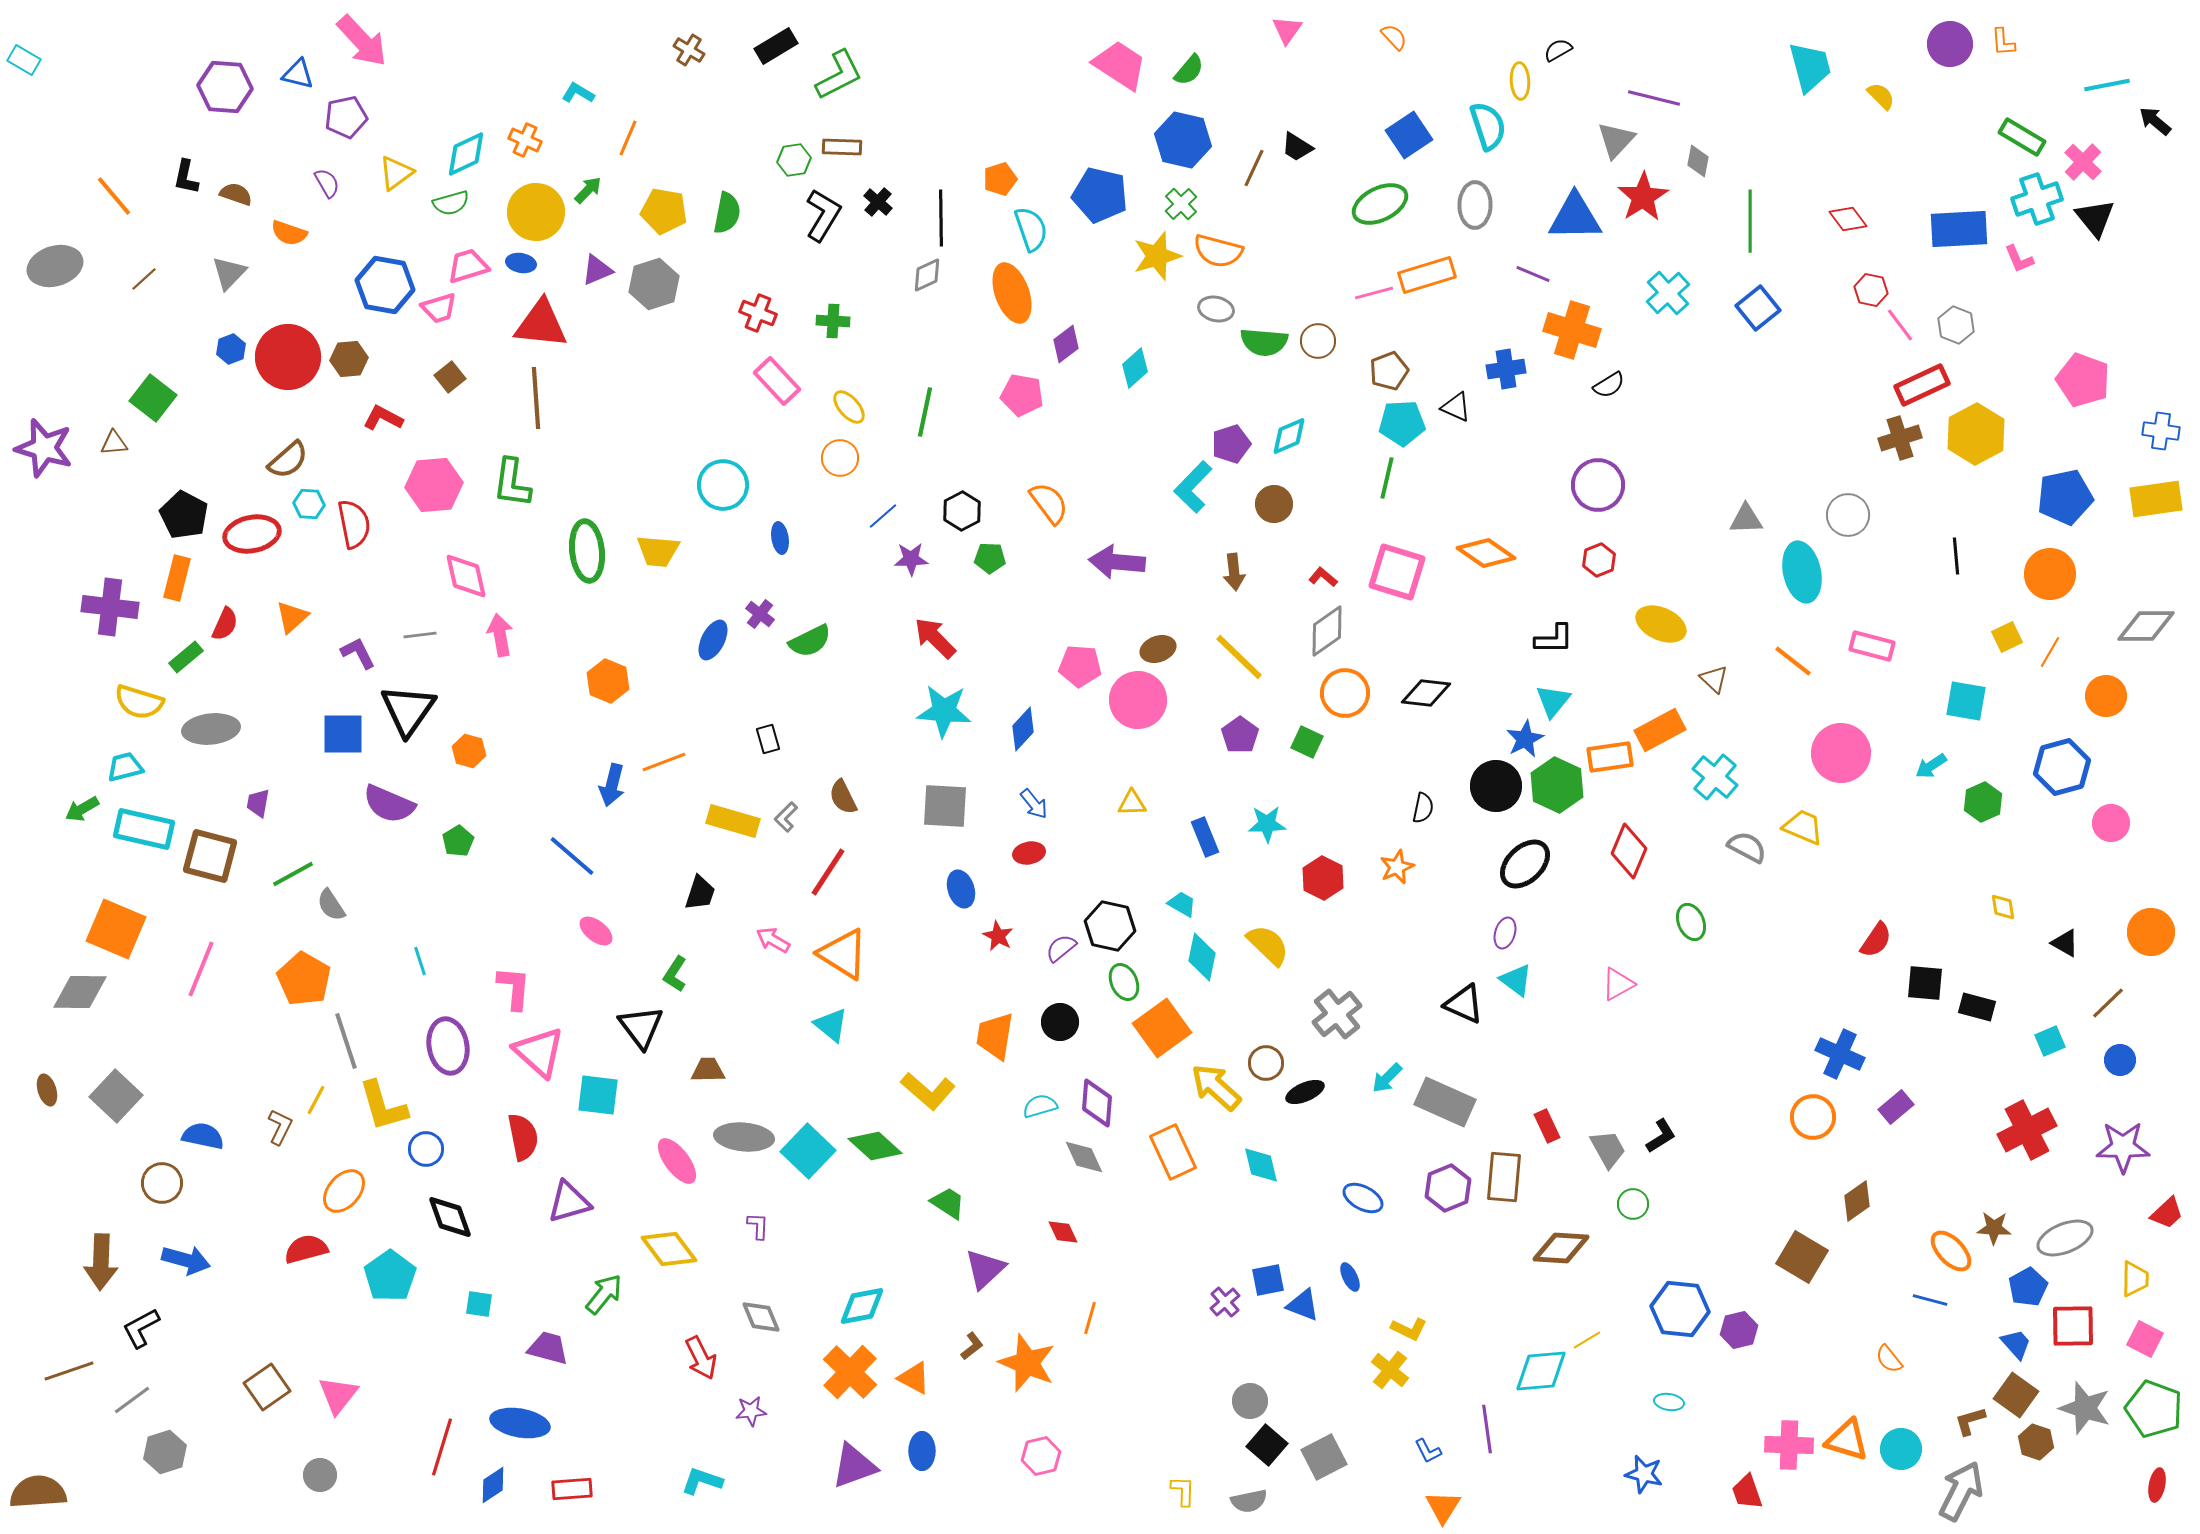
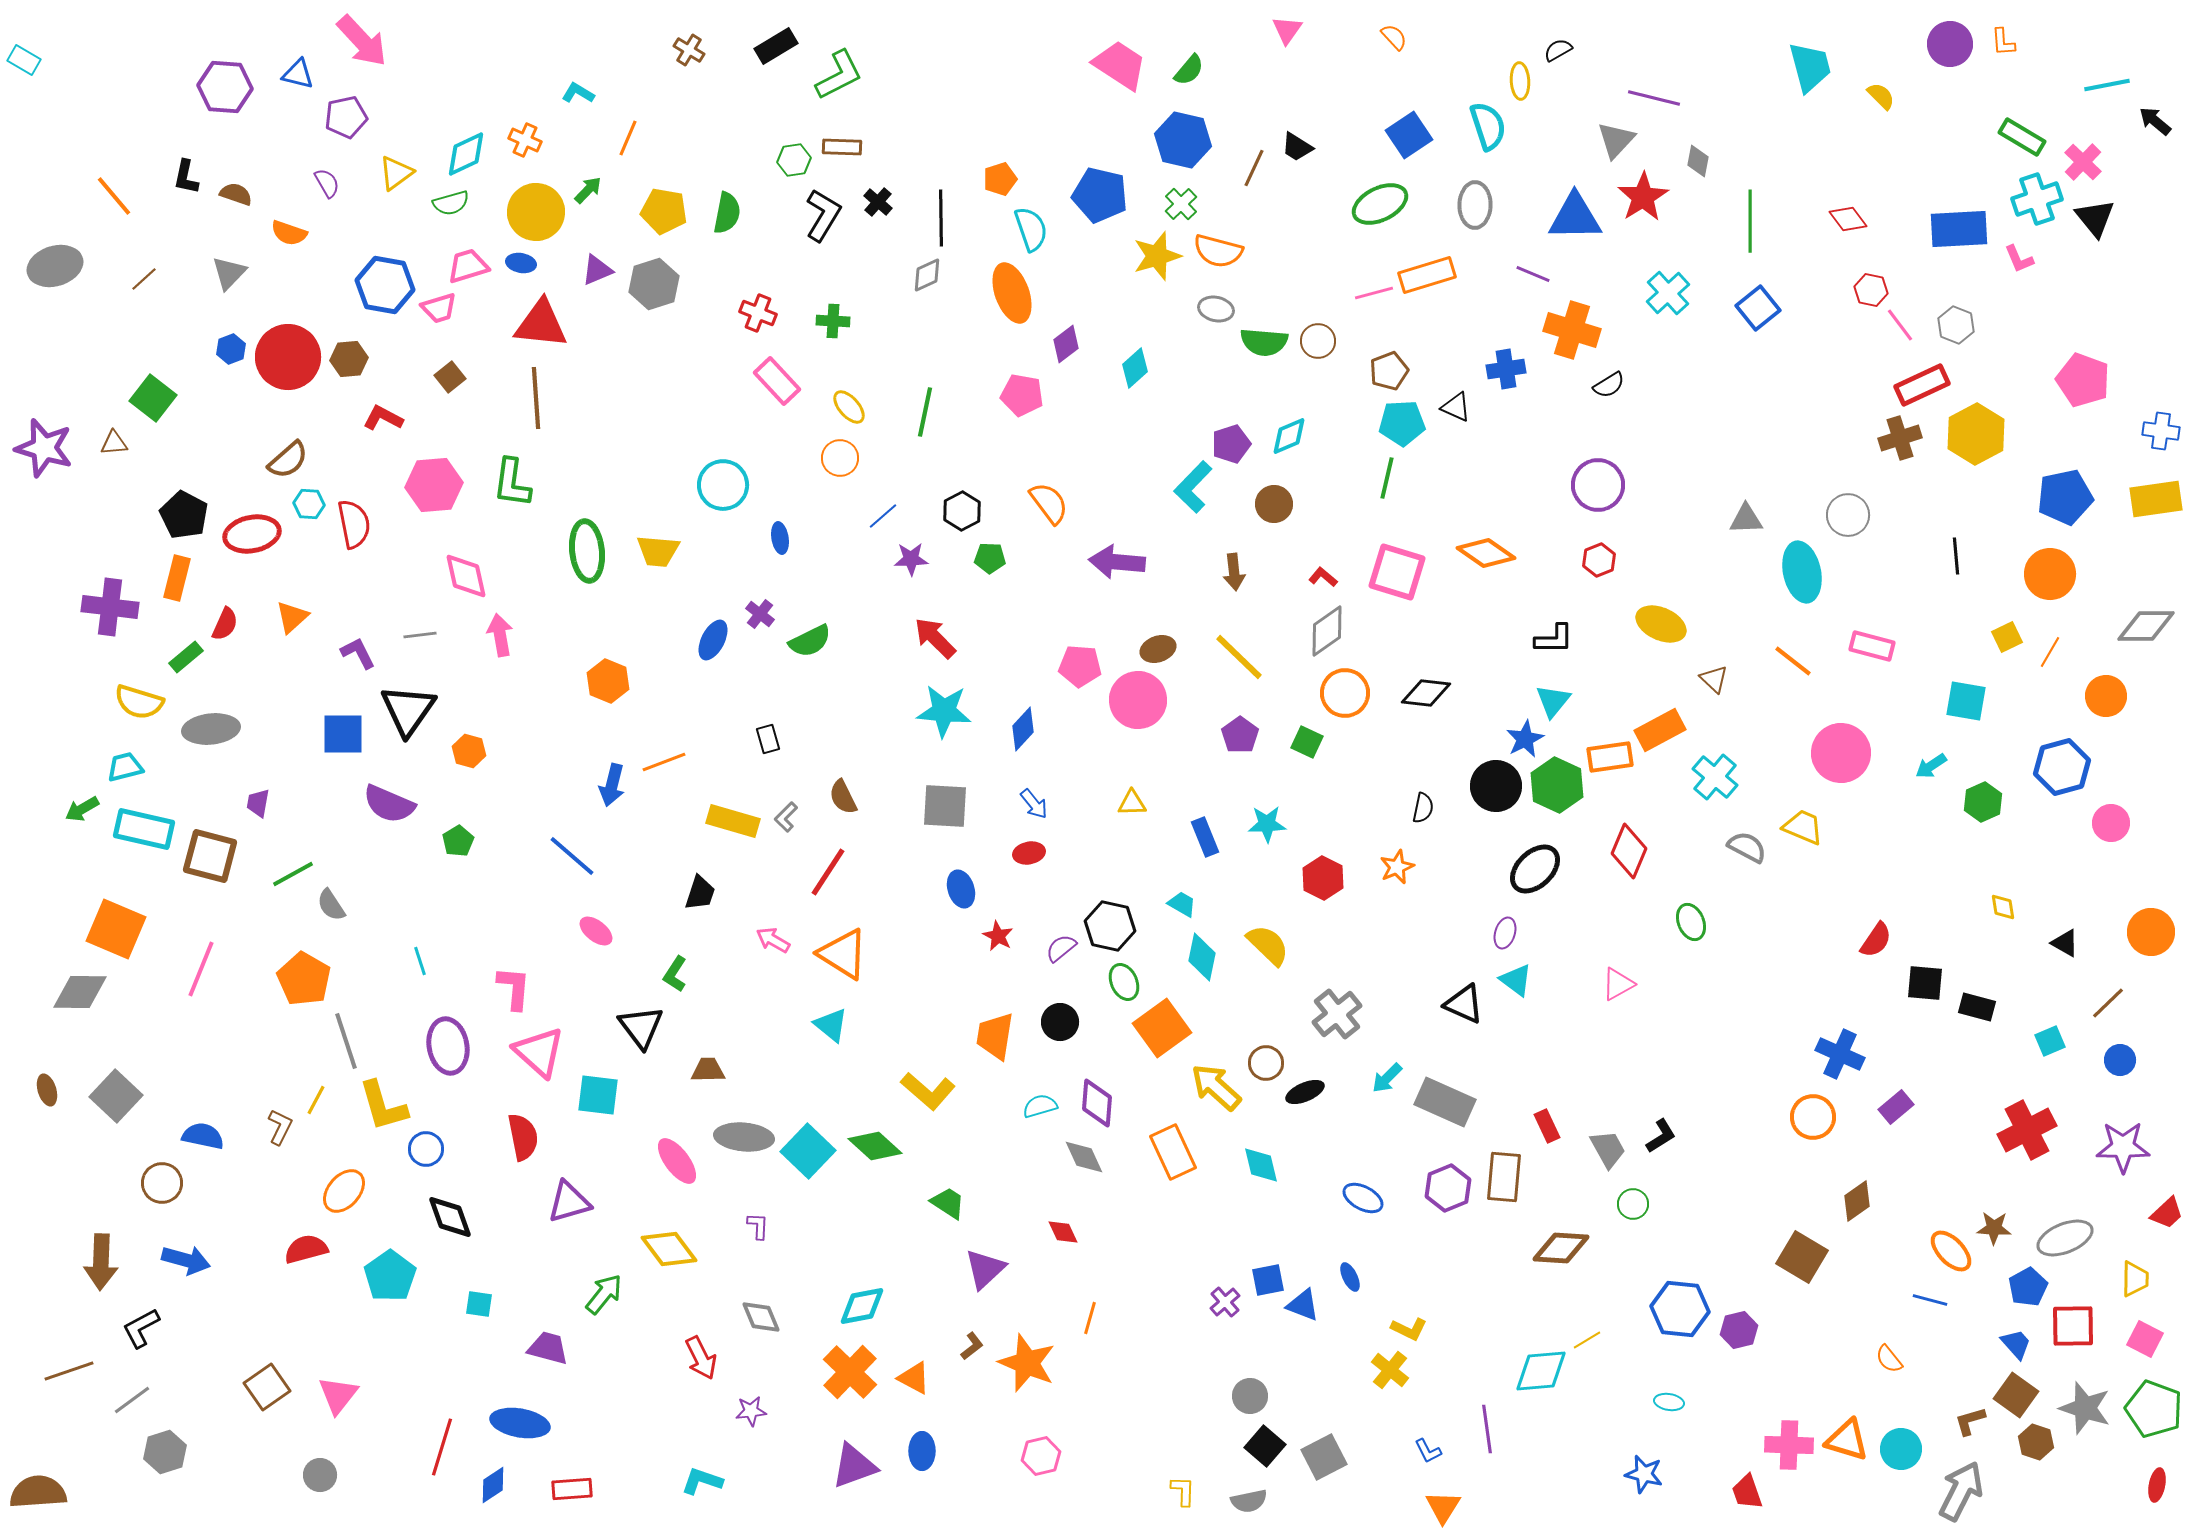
black ellipse at (1525, 864): moved 10 px right, 5 px down
gray circle at (1250, 1401): moved 5 px up
black square at (1267, 1445): moved 2 px left, 1 px down
